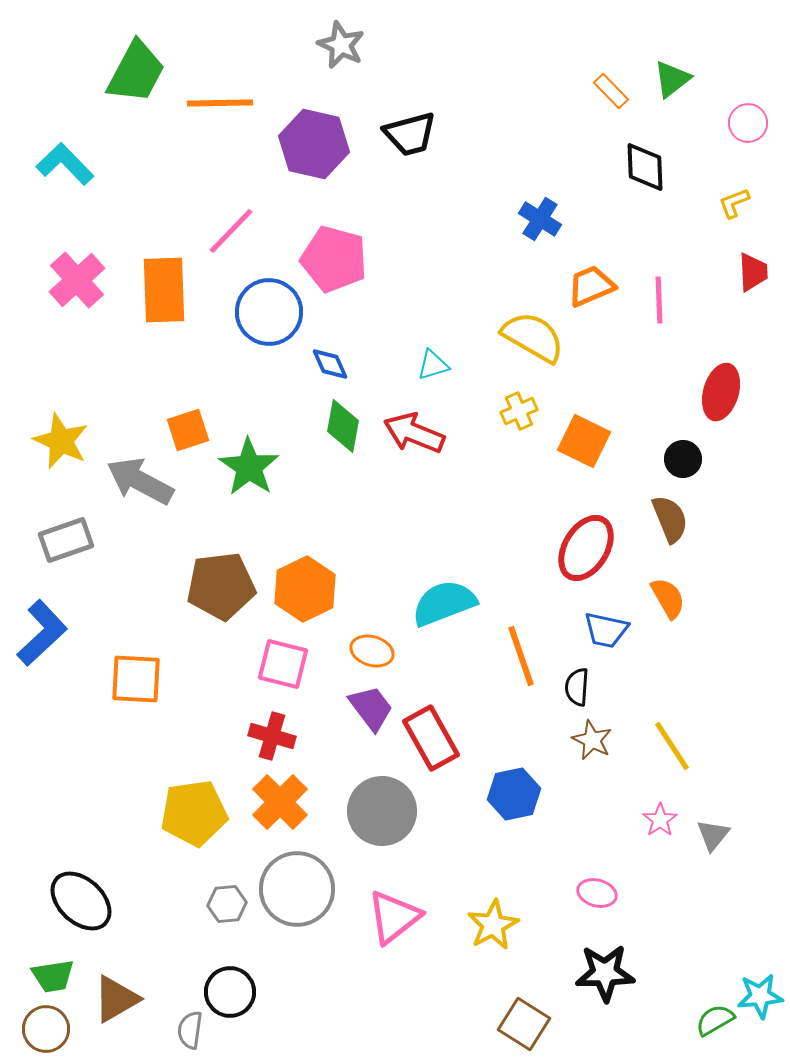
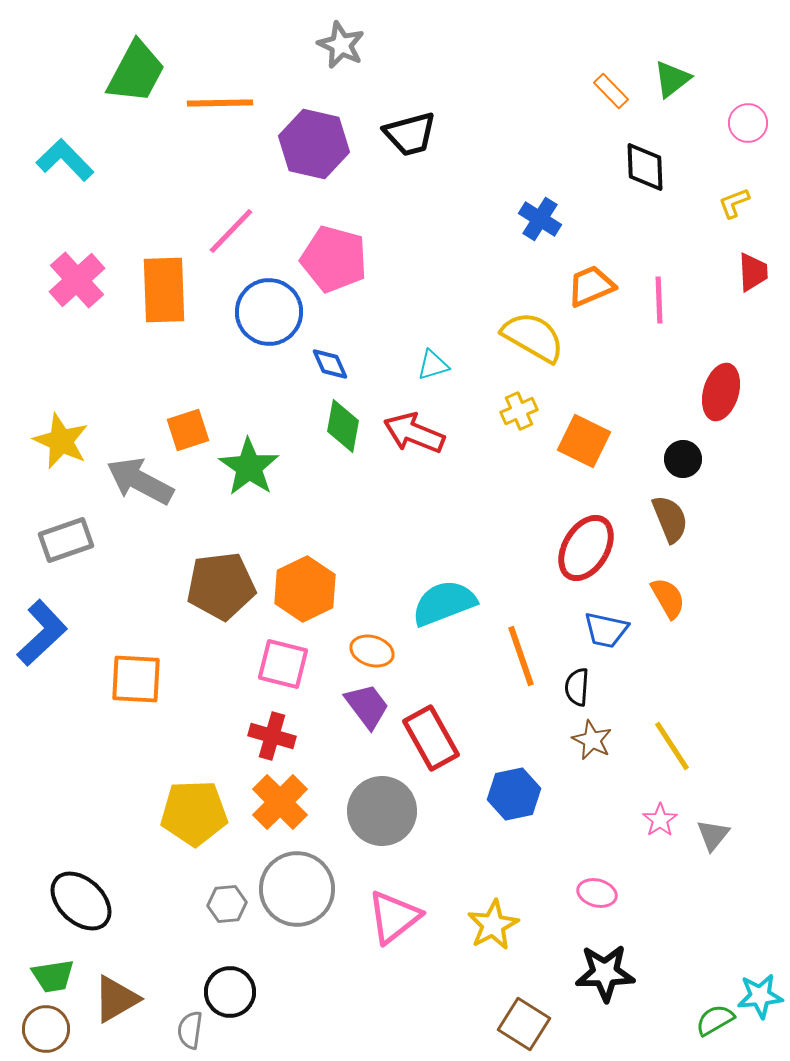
cyan L-shape at (65, 164): moved 4 px up
purple trapezoid at (371, 708): moved 4 px left, 2 px up
yellow pentagon at (194, 813): rotated 6 degrees clockwise
